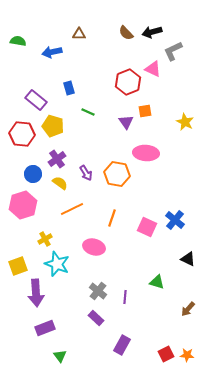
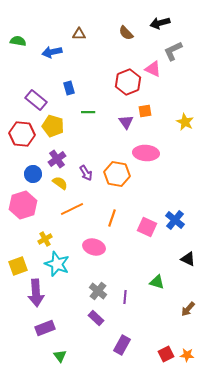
black arrow at (152, 32): moved 8 px right, 9 px up
green line at (88, 112): rotated 24 degrees counterclockwise
